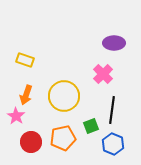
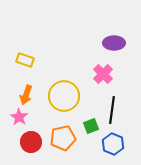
pink star: moved 3 px right, 1 px down
